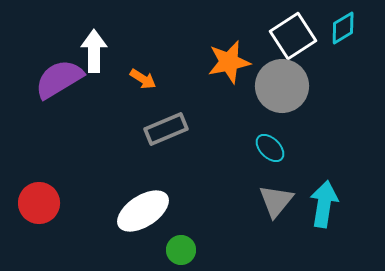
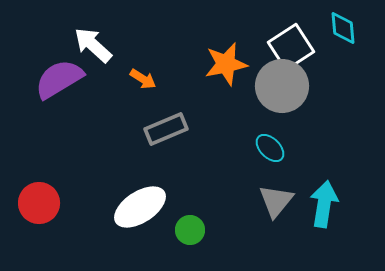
cyan diamond: rotated 64 degrees counterclockwise
white square: moved 2 px left, 11 px down
white arrow: moved 1 px left, 6 px up; rotated 48 degrees counterclockwise
orange star: moved 3 px left, 2 px down
white ellipse: moved 3 px left, 4 px up
green circle: moved 9 px right, 20 px up
